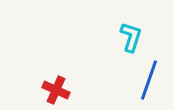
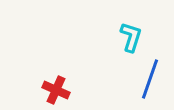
blue line: moved 1 px right, 1 px up
